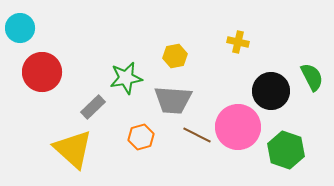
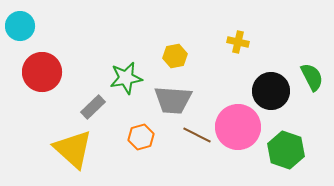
cyan circle: moved 2 px up
